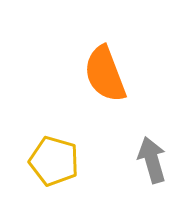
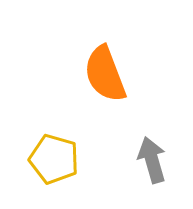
yellow pentagon: moved 2 px up
